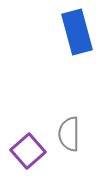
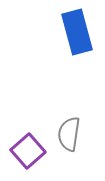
gray semicircle: rotated 8 degrees clockwise
